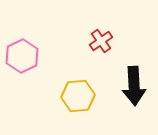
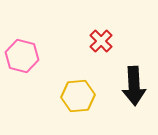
red cross: rotated 10 degrees counterclockwise
pink hexagon: rotated 20 degrees counterclockwise
